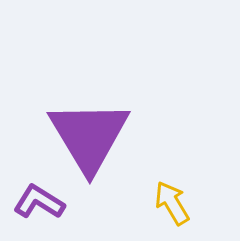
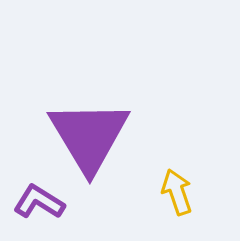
yellow arrow: moved 5 px right, 11 px up; rotated 12 degrees clockwise
